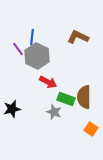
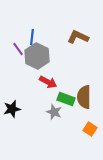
orange square: moved 1 px left
